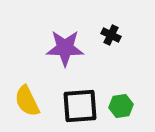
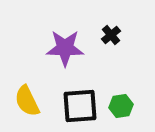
black cross: rotated 24 degrees clockwise
